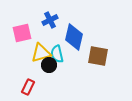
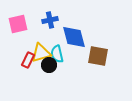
blue cross: rotated 14 degrees clockwise
pink square: moved 4 px left, 9 px up
blue diamond: rotated 28 degrees counterclockwise
red rectangle: moved 27 px up
